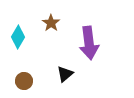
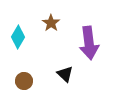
black triangle: rotated 36 degrees counterclockwise
